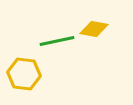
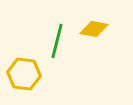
green line: rotated 64 degrees counterclockwise
